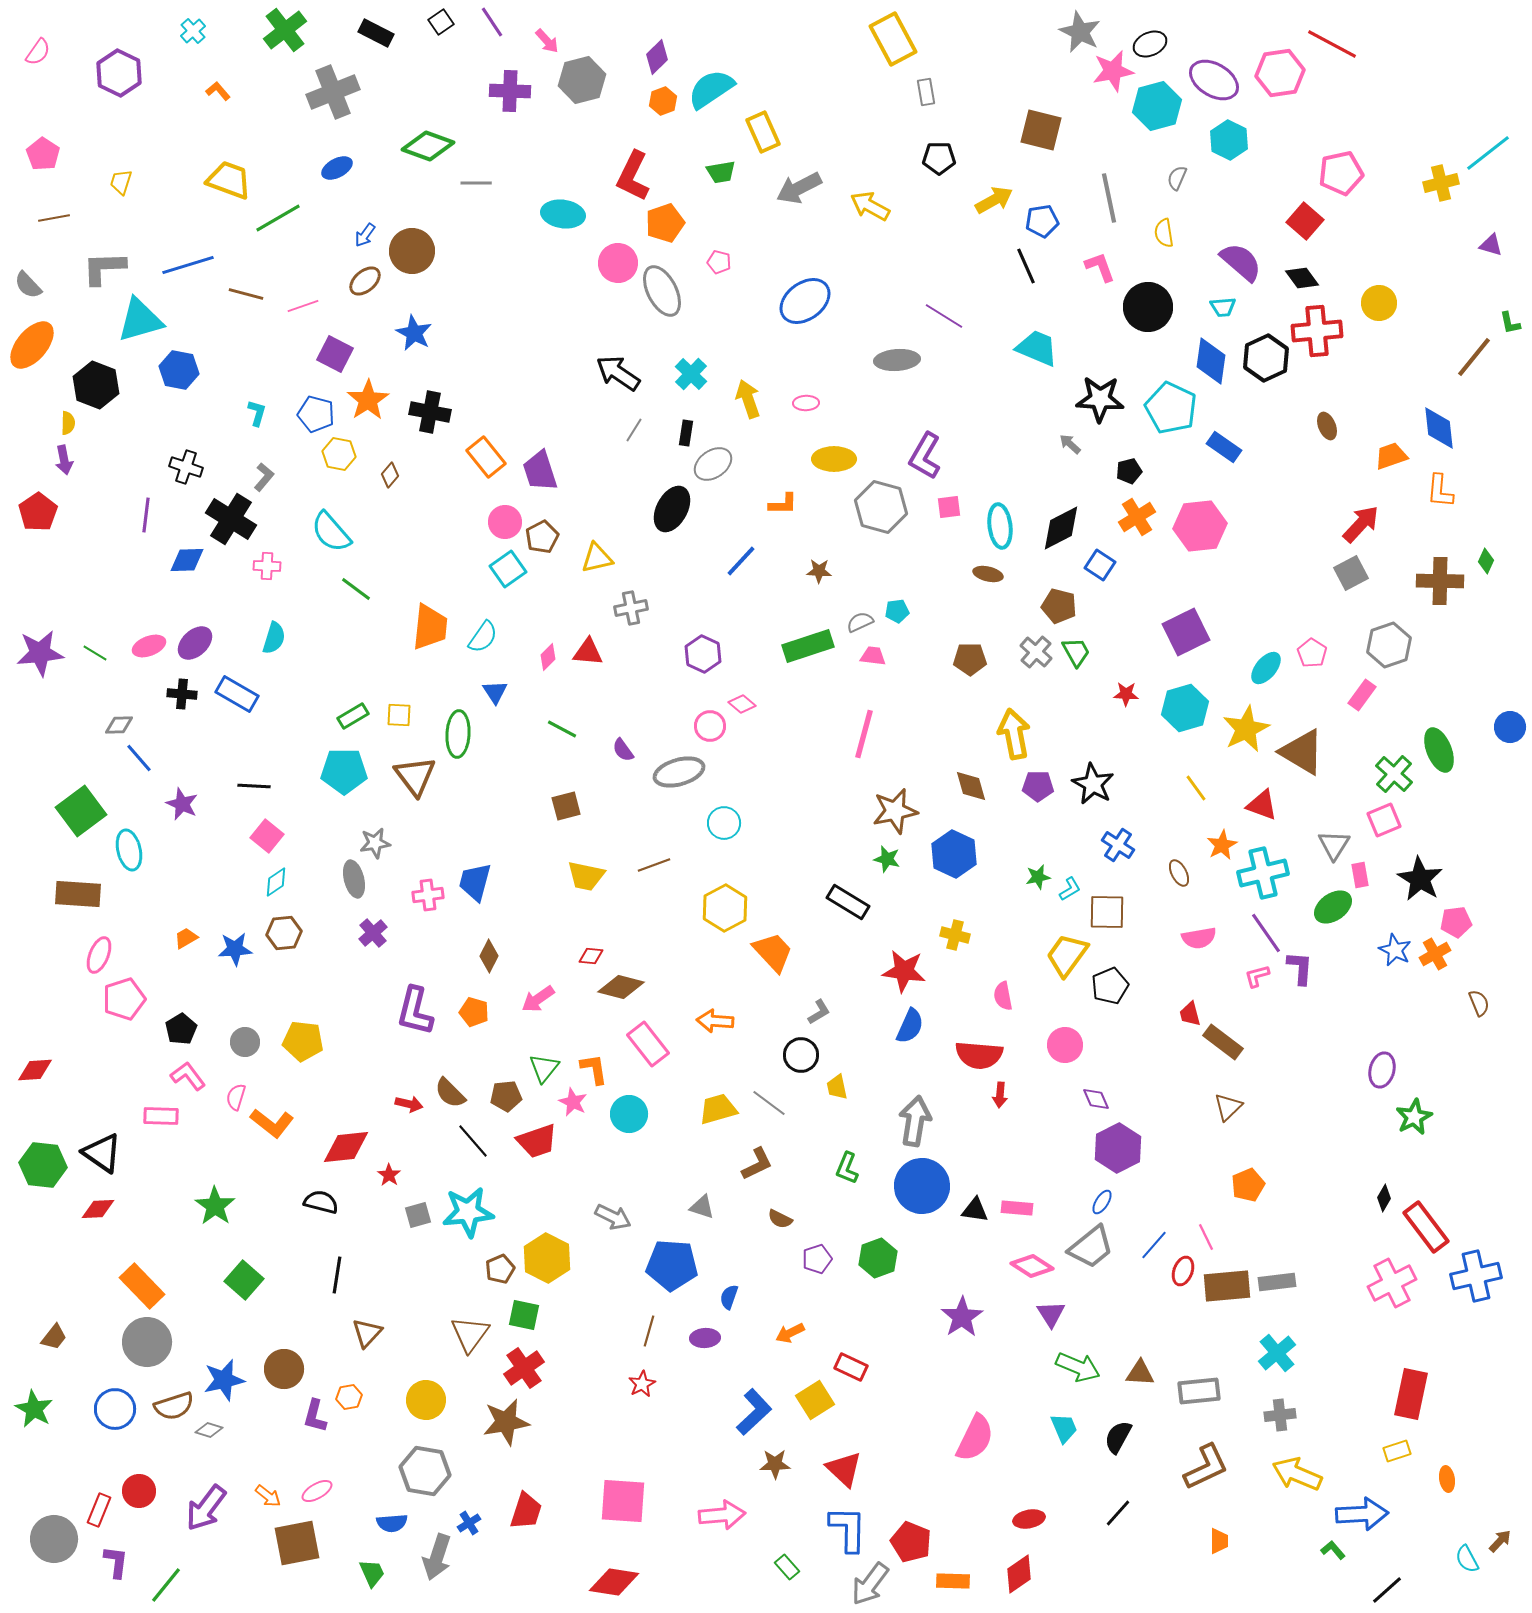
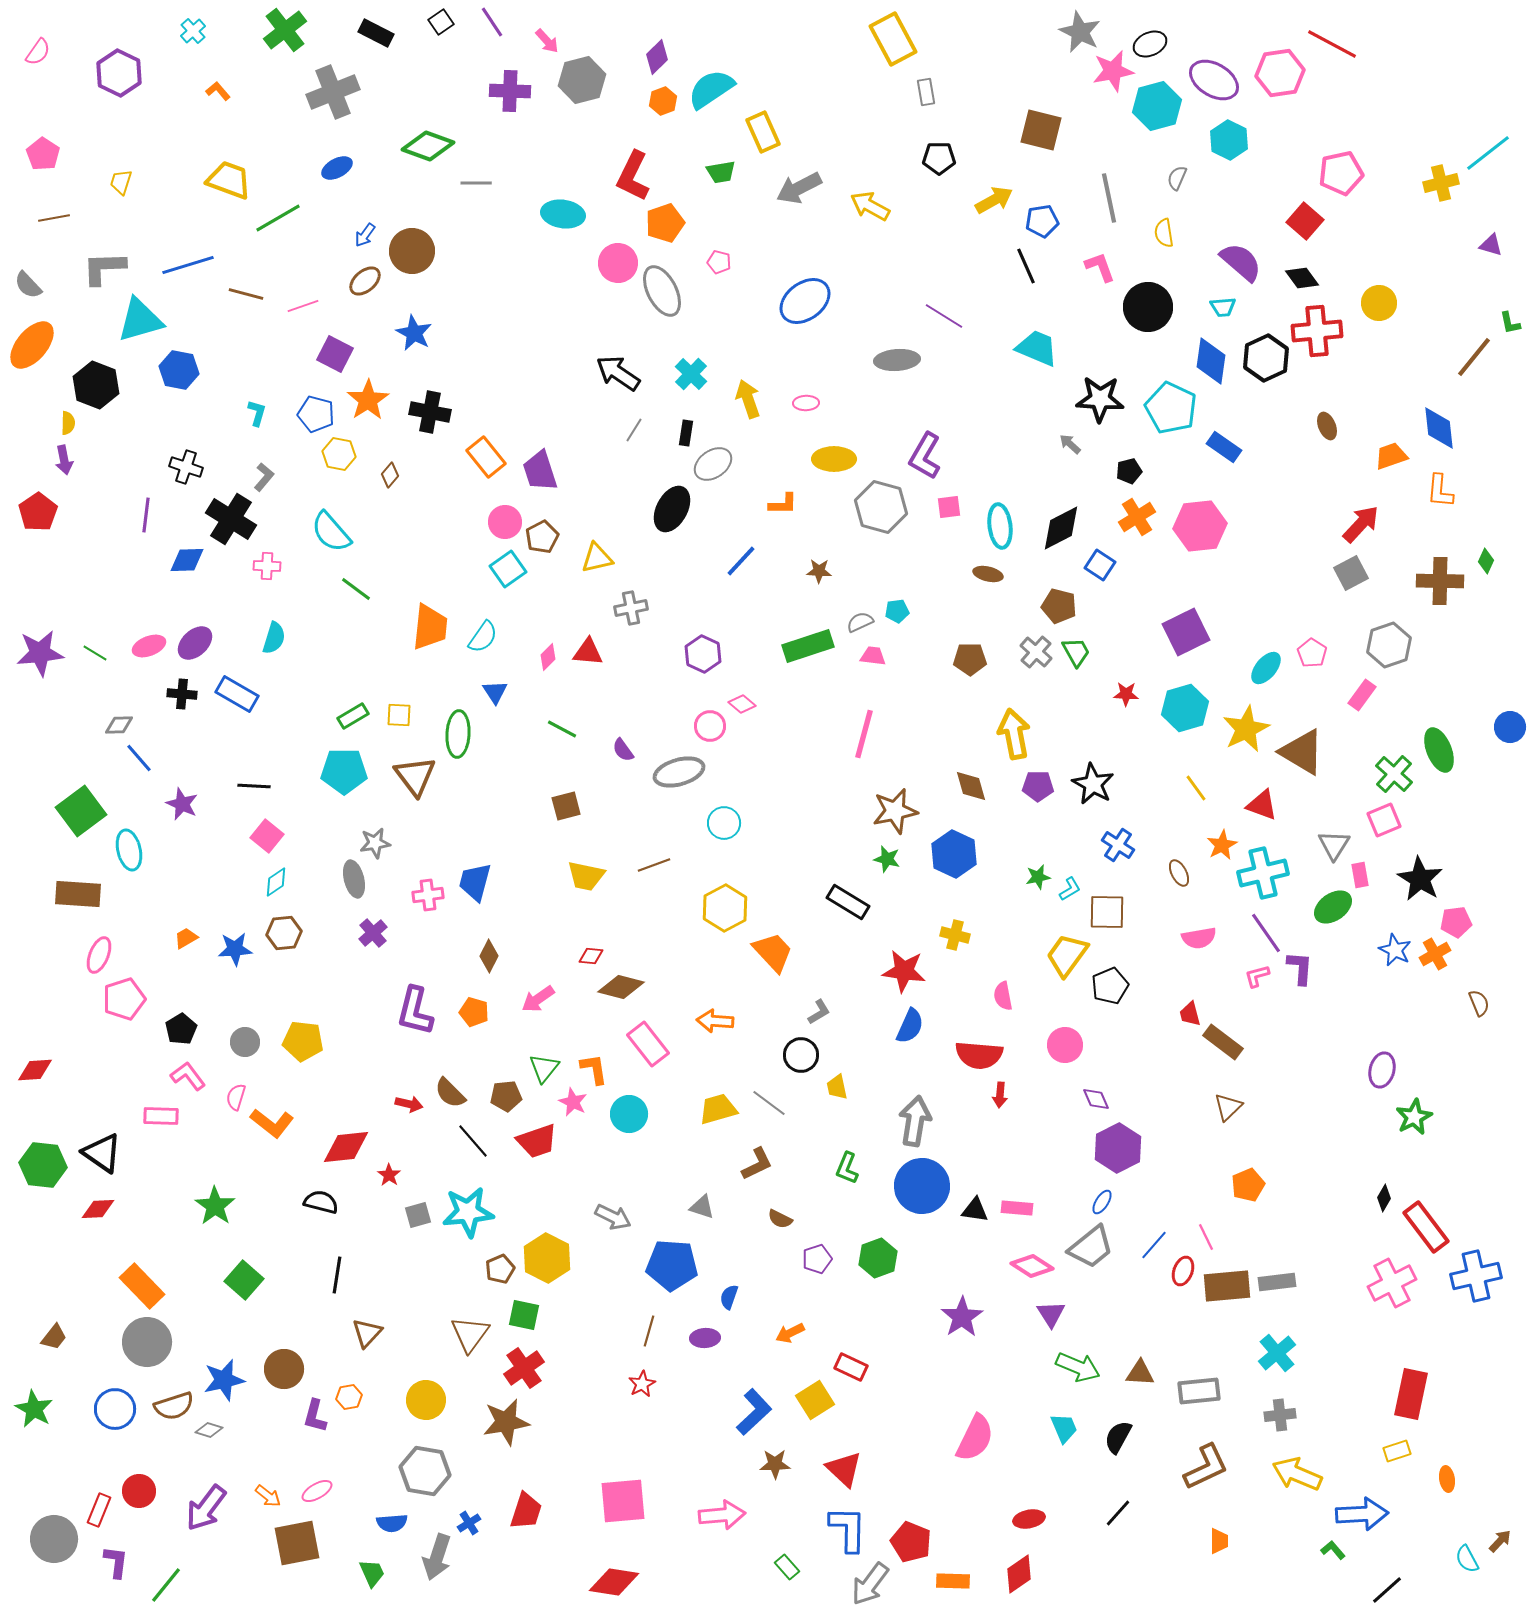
pink square at (623, 1501): rotated 9 degrees counterclockwise
